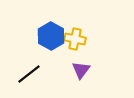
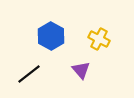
yellow cross: moved 24 px right; rotated 15 degrees clockwise
purple triangle: rotated 18 degrees counterclockwise
